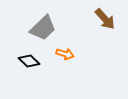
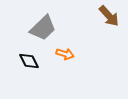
brown arrow: moved 4 px right, 3 px up
black diamond: rotated 20 degrees clockwise
